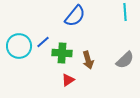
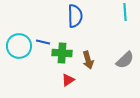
blue semicircle: rotated 40 degrees counterclockwise
blue line: rotated 56 degrees clockwise
